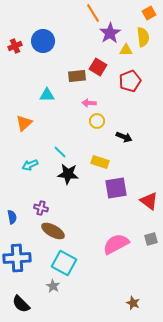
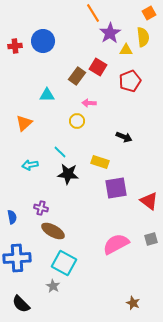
red cross: rotated 16 degrees clockwise
brown rectangle: rotated 48 degrees counterclockwise
yellow circle: moved 20 px left
cyan arrow: rotated 14 degrees clockwise
